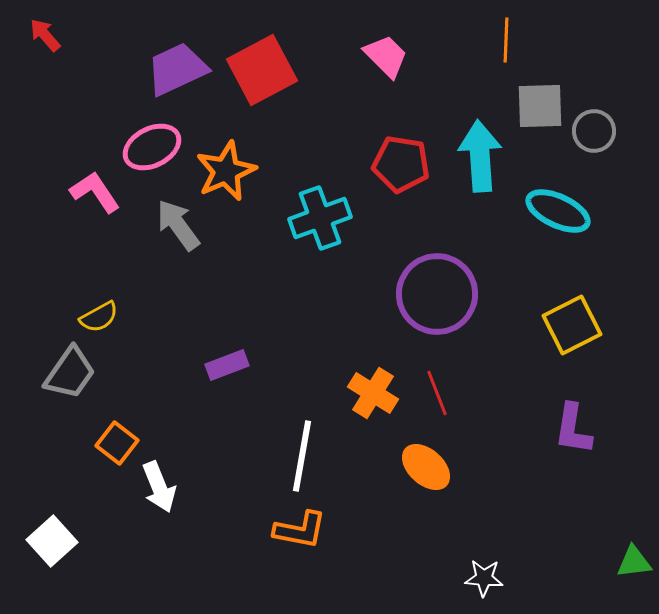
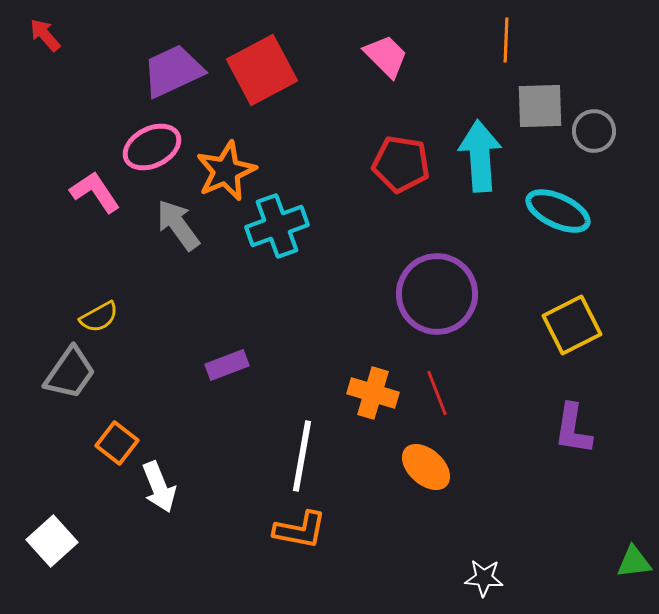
purple trapezoid: moved 4 px left, 2 px down
cyan cross: moved 43 px left, 8 px down
orange cross: rotated 15 degrees counterclockwise
